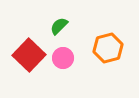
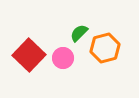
green semicircle: moved 20 px right, 7 px down
orange hexagon: moved 3 px left
